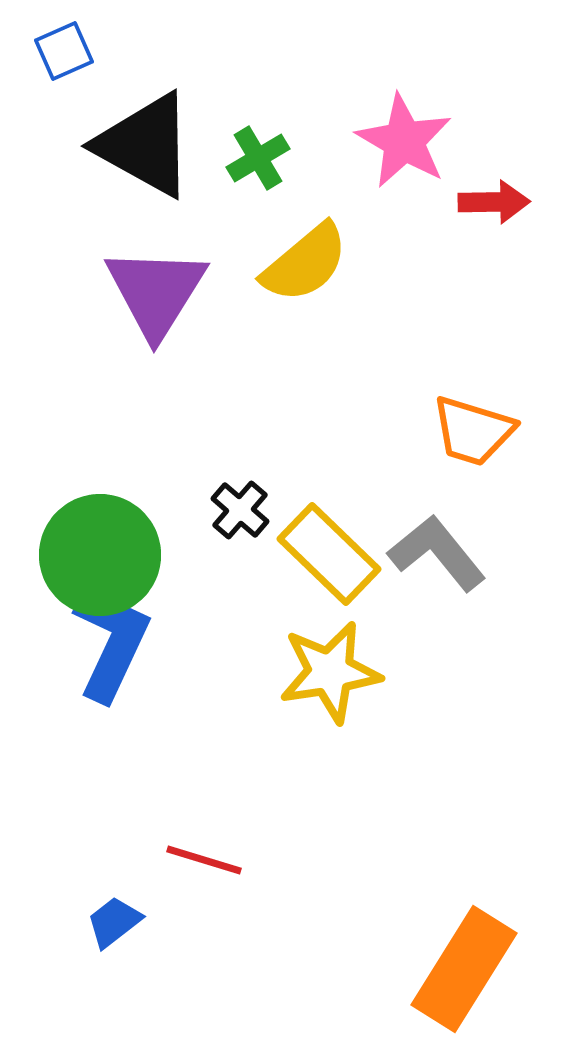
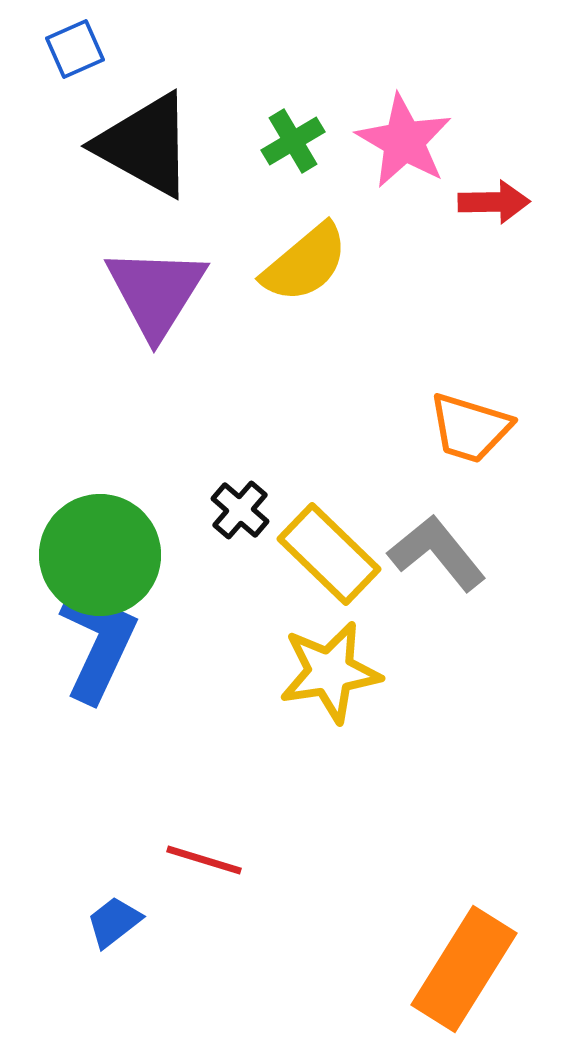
blue square: moved 11 px right, 2 px up
green cross: moved 35 px right, 17 px up
orange trapezoid: moved 3 px left, 3 px up
blue L-shape: moved 13 px left, 1 px down
